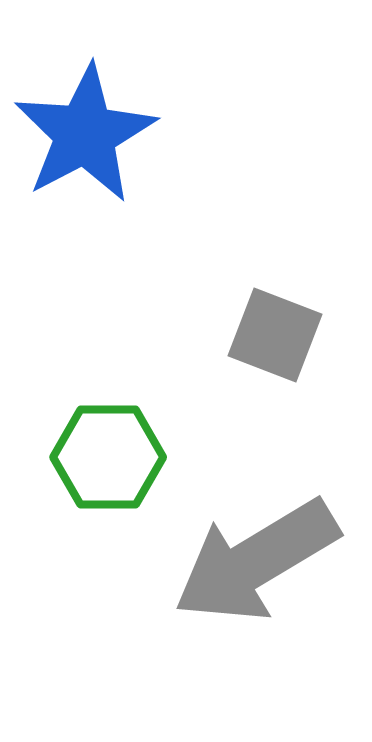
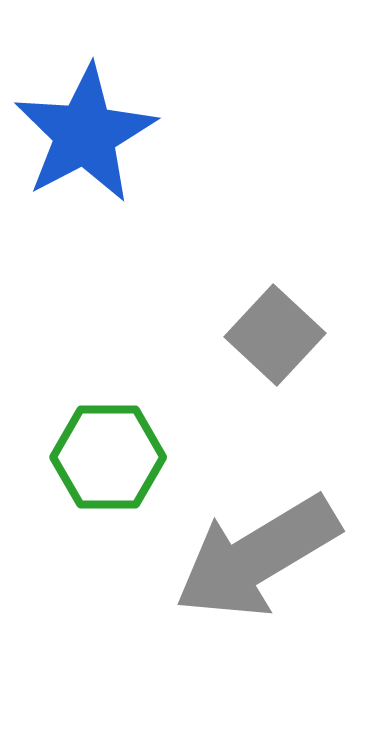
gray square: rotated 22 degrees clockwise
gray arrow: moved 1 px right, 4 px up
